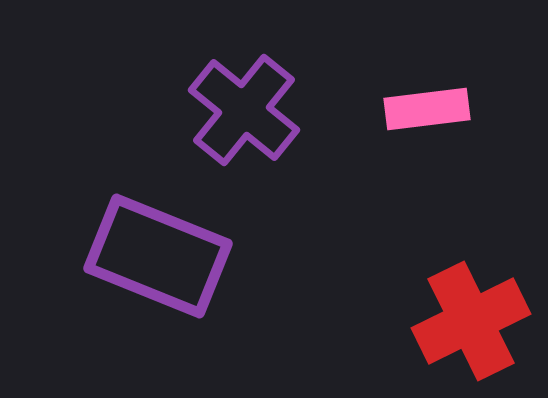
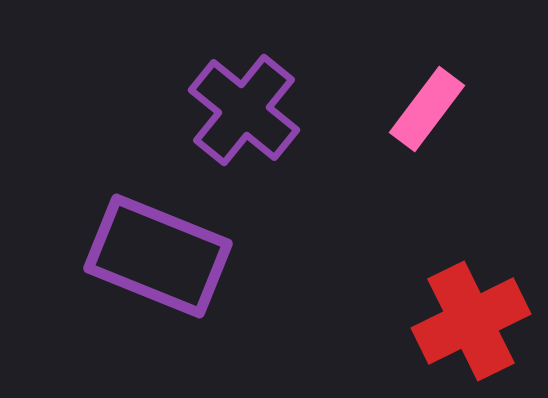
pink rectangle: rotated 46 degrees counterclockwise
